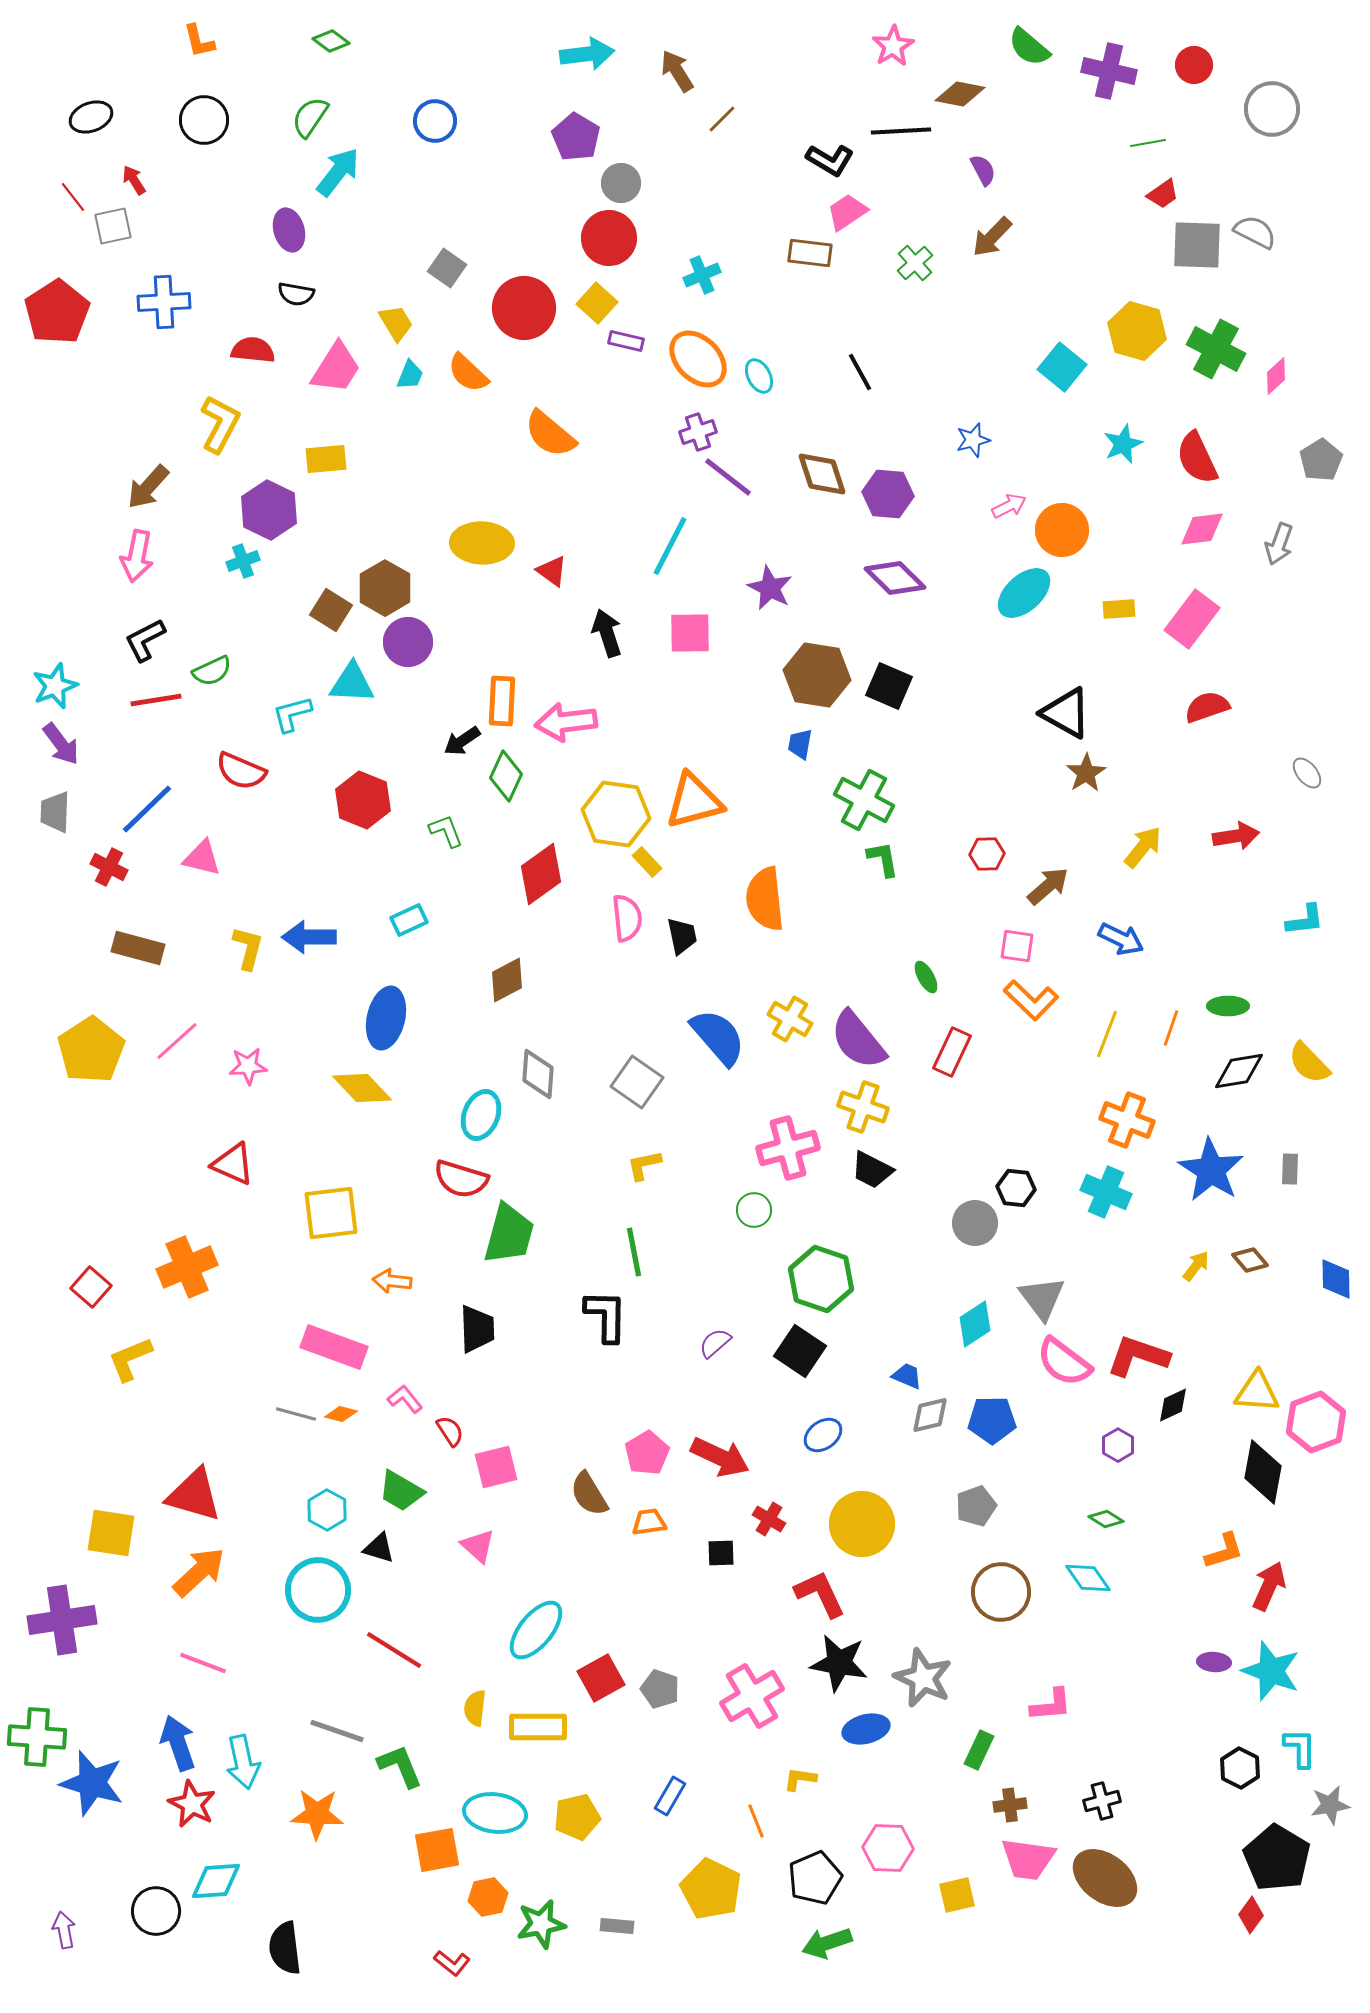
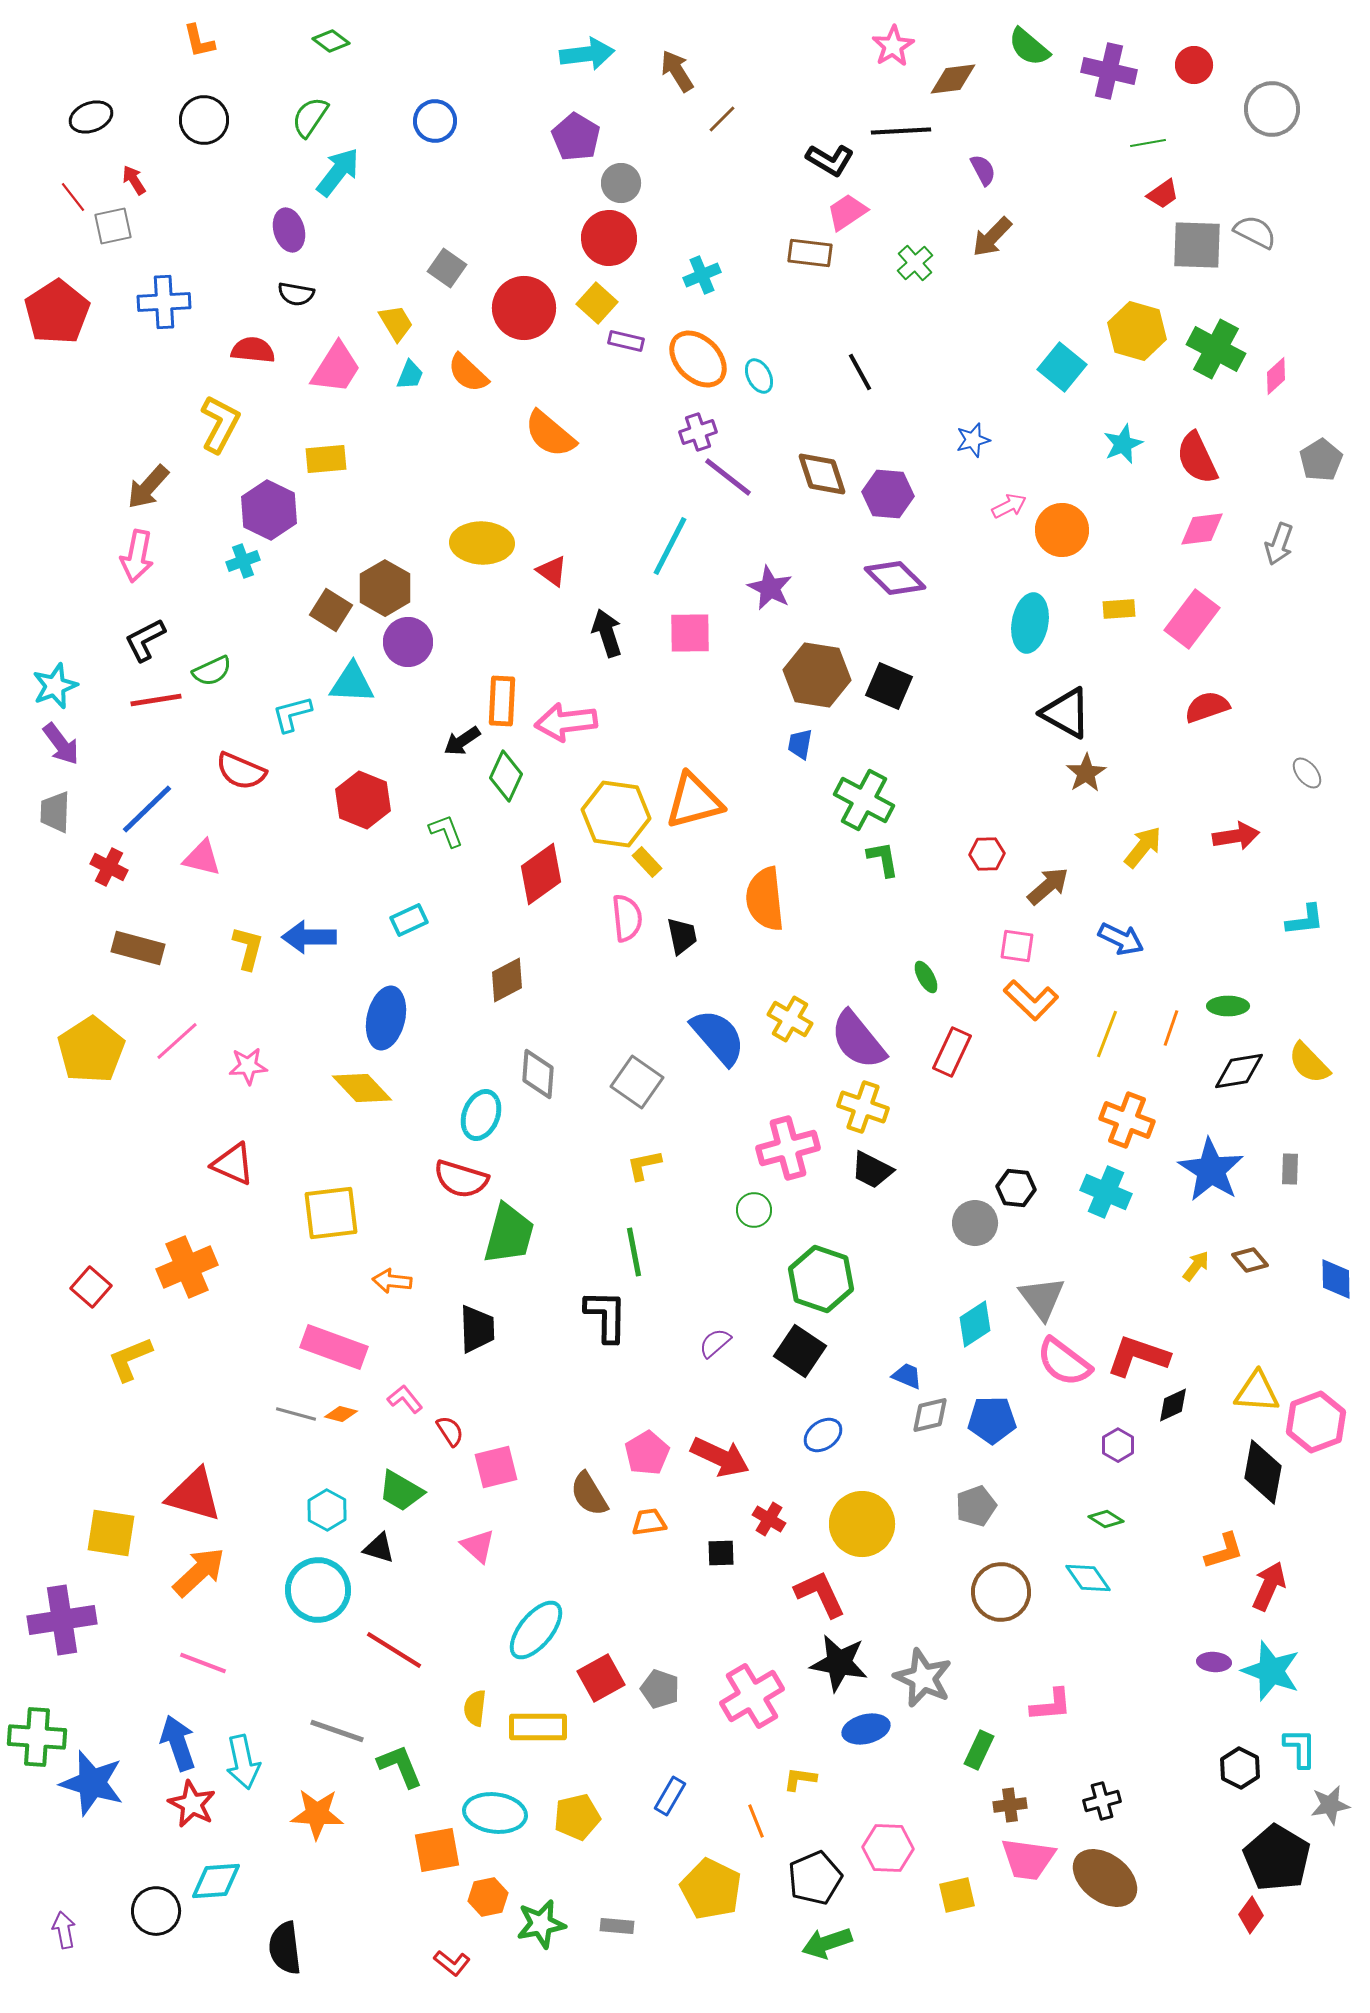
brown diamond at (960, 94): moved 7 px left, 15 px up; rotated 18 degrees counterclockwise
cyan ellipse at (1024, 593): moved 6 px right, 30 px down; rotated 38 degrees counterclockwise
